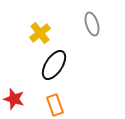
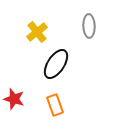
gray ellipse: moved 3 px left, 2 px down; rotated 15 degrees clockwise
yellow cross: moved 3 px left, 1 px up
black ellipse: moved 2 px right, 1 px up
